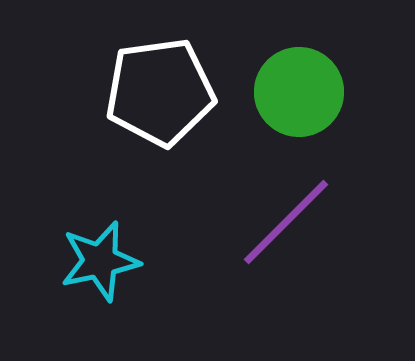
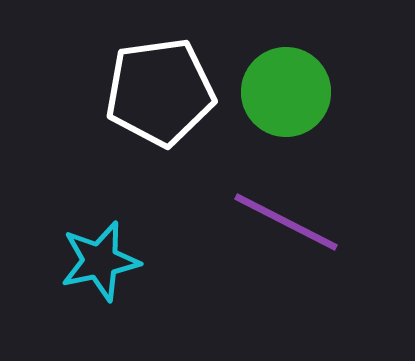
green circle: moved 13 px left
purple line: rotated 72 degrees clockwise
